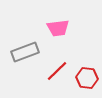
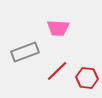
pink trapezoid: rotated 10 degrees clockwise
